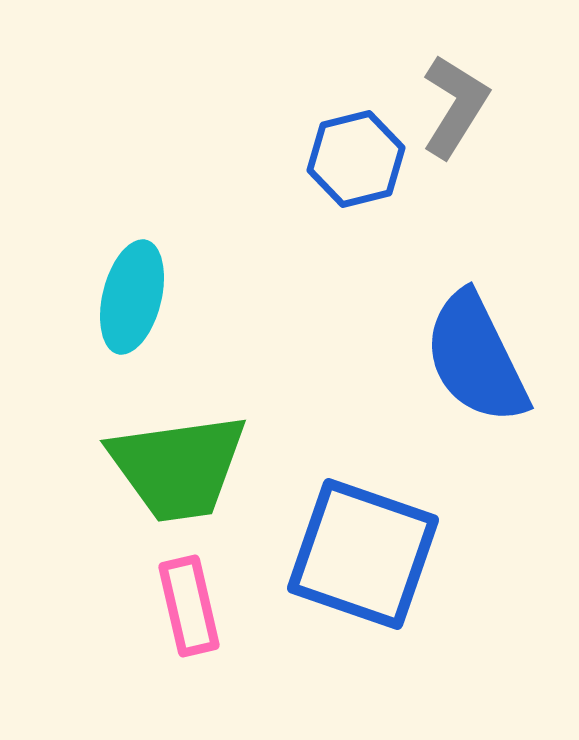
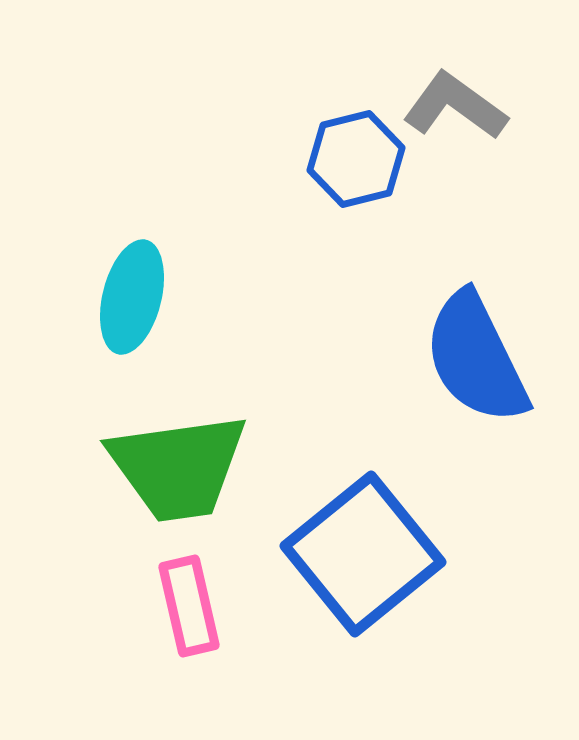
gray L-shape: rotated 86 degrees counterclockwise
blue square: rotated 32 degrees clockwise
